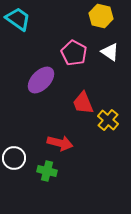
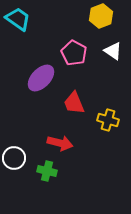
yellow hexagon: rotated 25 degrees clockwise
white triangle: moved 3 px right, 1 px up
purple ellipse: moved 2 px up
red trapezoid: moved 9 px left
yellow cross: rotated 25 degrees counterclockwise
